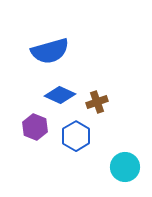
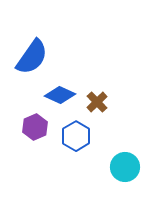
blue semicircle: moved 18 px left, 6 px down; rotated 39 degrees counterclockwise
brown cross: rotated 25 degrees counterclockwise
purple hexagon: rotated 15 degrees clockwise
